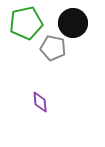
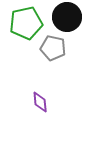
black circle: moved 6 px left, 6 px up
